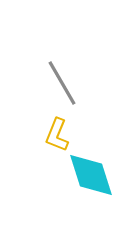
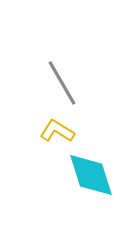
yellow L-shape: moved 4 px up; rotated 100 degrees clockwise
